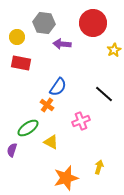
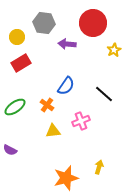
purple arrow: moved 5 px right
red rectangle: rotated 42 degrees counterclockwise
blue semicircle: moved 8 px right, 1 px up
green ellipse: moved 13 px left, 21 px up
yellow triangle: moved 2 px right, 11 px up; rotated 35 degrees counterclockwise
purple semicircle: moved 2 px left; rotated 80 degrees counterclockwise
